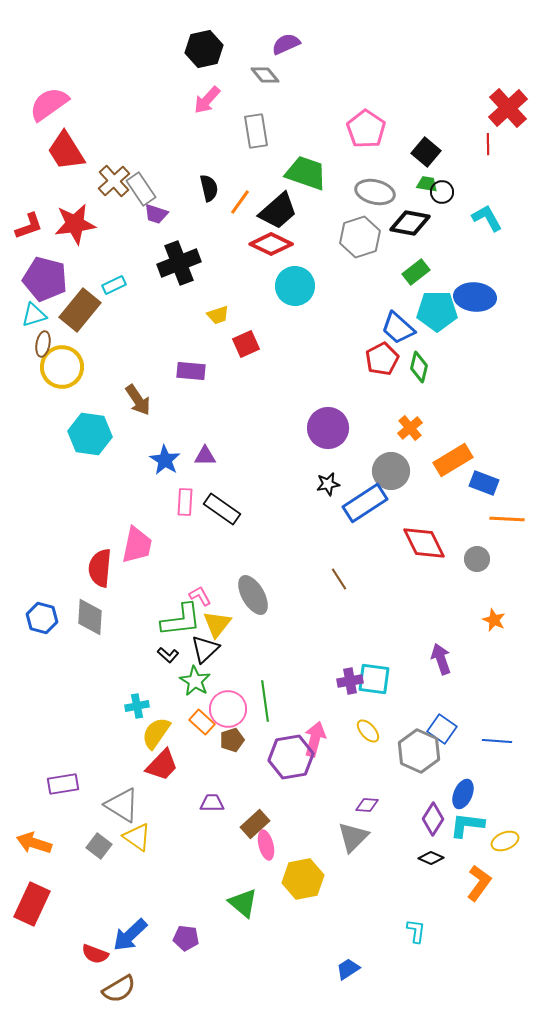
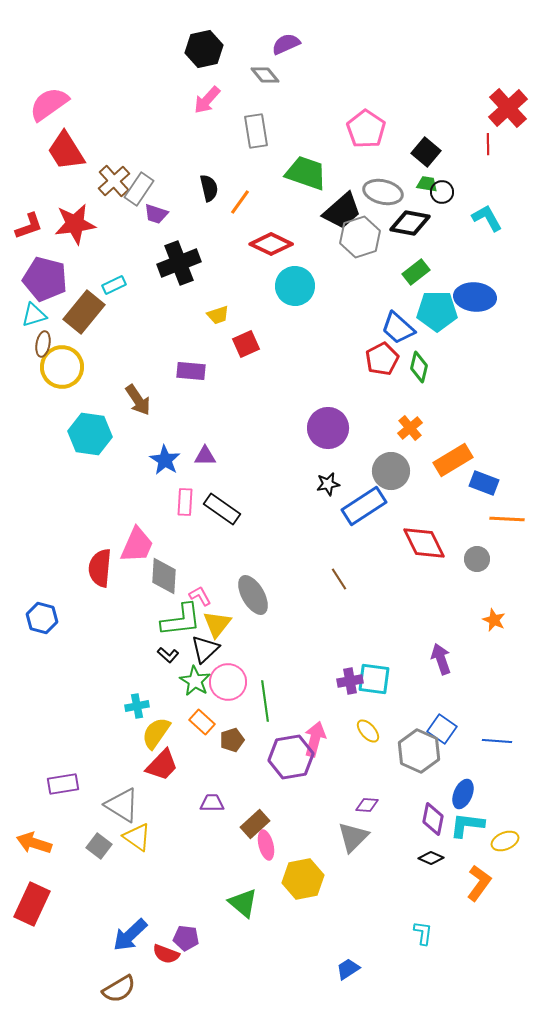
gray rectangle at (141, 189): moved 2 px left; rotated 68 degrees clockwise
gray ellipse at (375, 192): moved 8 px right
black trapezoid at (278, 211): moved 64 px right
brown rectangle at (80, 310): moved 4 px right, 2 px down
blue rectangle at (365, 503): moved 1 px left, 3 px down
pink trapezoid at (137, 545): rotated 12 degrees clockwise
gray diamond at (90, 617): moved 74 px right, 41 px up
pink circle at (228, 709): moved 27 px up
purple diamond at (433, 819): rotated 20 degrees counterclockwise
cyan L-shape at (416, 931): moved 7 px right, 2 px down
red semicircle at (95, 954): moved 71 px right
